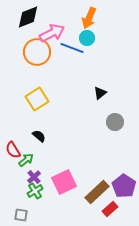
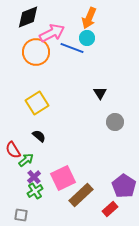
orange circle: moved 1 px left
black triangle: rotated 24 degrees counterclockwise
yellow square: moved 4 px down
pink square: moved 1 px left, 4 px up
brown rectangle: moved 16 px left, 3 px down
